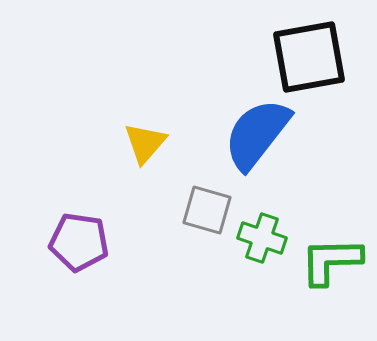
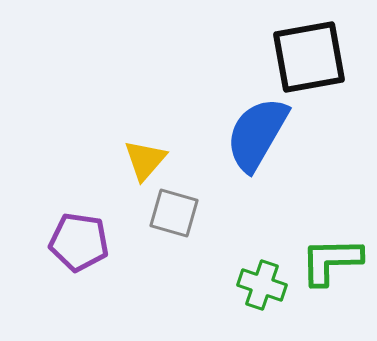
blue semicircle: rotated 8 degrees counterclockwise
yellow triangle: moved 17 px down
gray square: moved 33 px left, 3 px down
green cross: moved 47 px down
